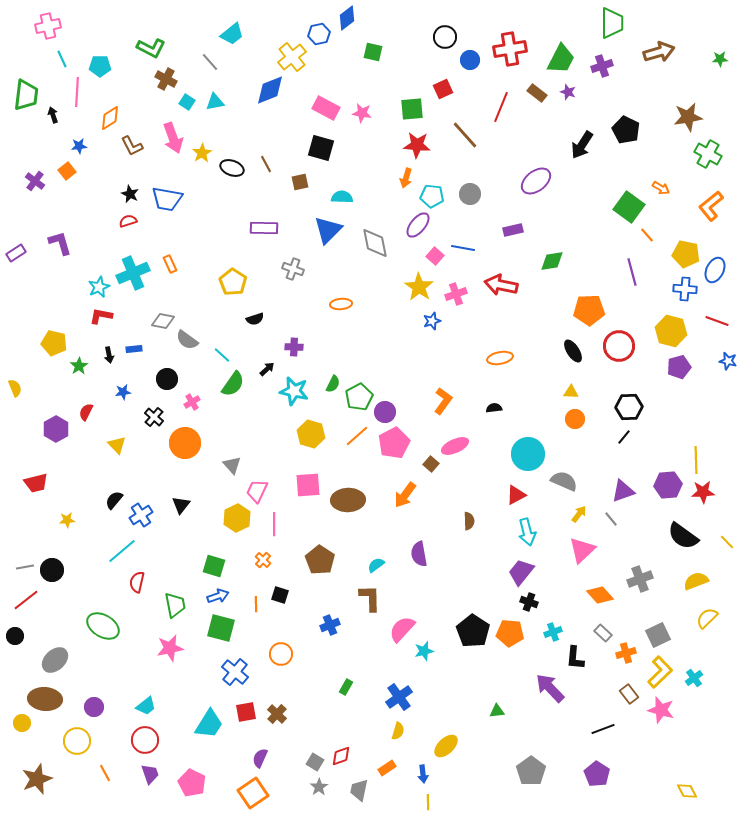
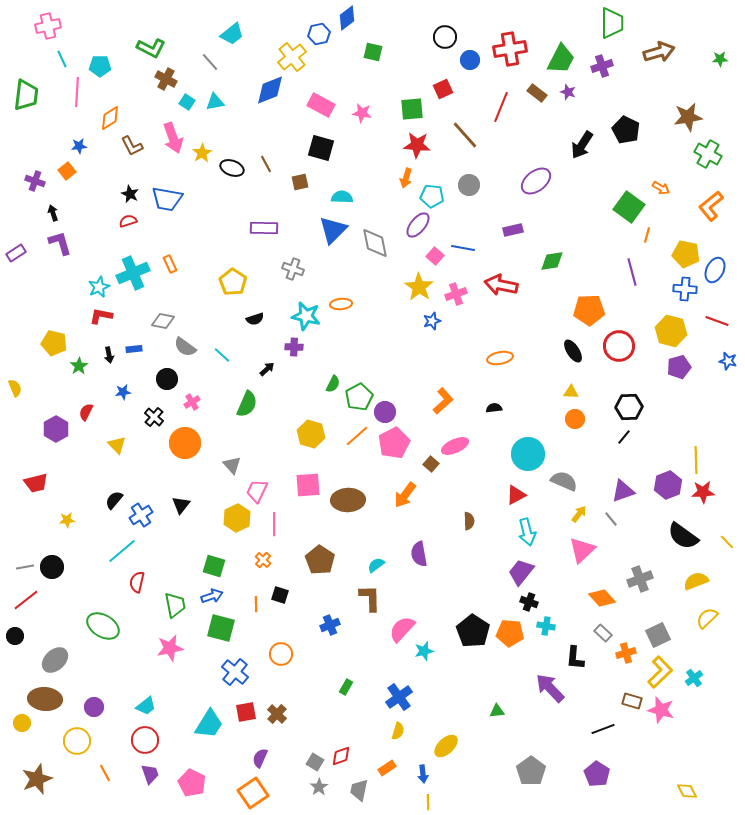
pink rectangle at (326, 108): moved 5 px left, 3 px up
black arrow at (53, 115): moved 98 px down
purple cross at (35, 181): rotated 18 degrees counterclockwise
gray circle at (470, 194): moved 1 px left, 9 px up
blue triangle at (328, 230): moved 5 px right
orange line at (647, 235): rotated 56 degrees clockwise
gray semicircle at (187, 340): moved 2 px left, 7 px down
green semicircle at (233, 384): moved 14 px right, 20 px down; rotated 12 degrees counterclockwise
cyan star at (294, 391): moved 12 px right, 75 px up
orange L-shape at (443, 401): rotated 12 degrees clockwise
purple hexagon at (668, 485): rotated 16 degrees counterclockwise
black circle at (52, 570): moved 3 px up
orange diamond at (600, 595): moved 2 px right, 3 px down
blue arrow at (218, 596): moved 6 px left
cyan cross at (553, 632): moved 7 px left, 6 px up; rotated 30 degrees clockwise
brown rectangle at (629, 694): moved 3 px right, 7 px down; rotated 36 degrees counterclockwise
